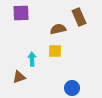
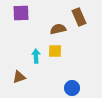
cyan arrow: moved 4 px right, 3 px up
